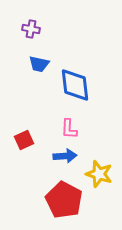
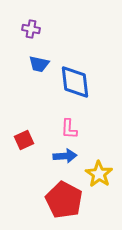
blue diamond: moved 3 px up
yellow star: rotated 16 degrees clockwise
